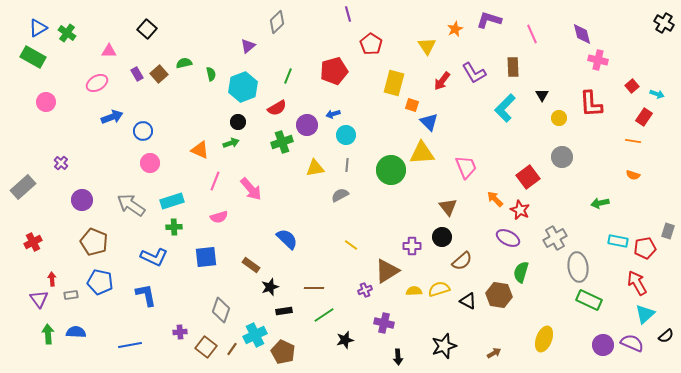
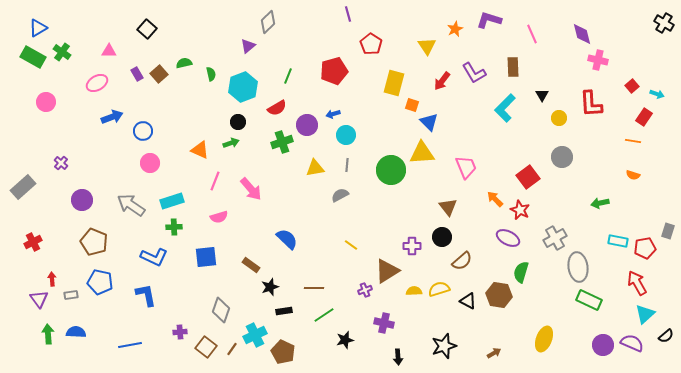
gray diamond at (277, 22): moved 9 px left
green cross at (67, 33): moved 5 px left, 19 px down
